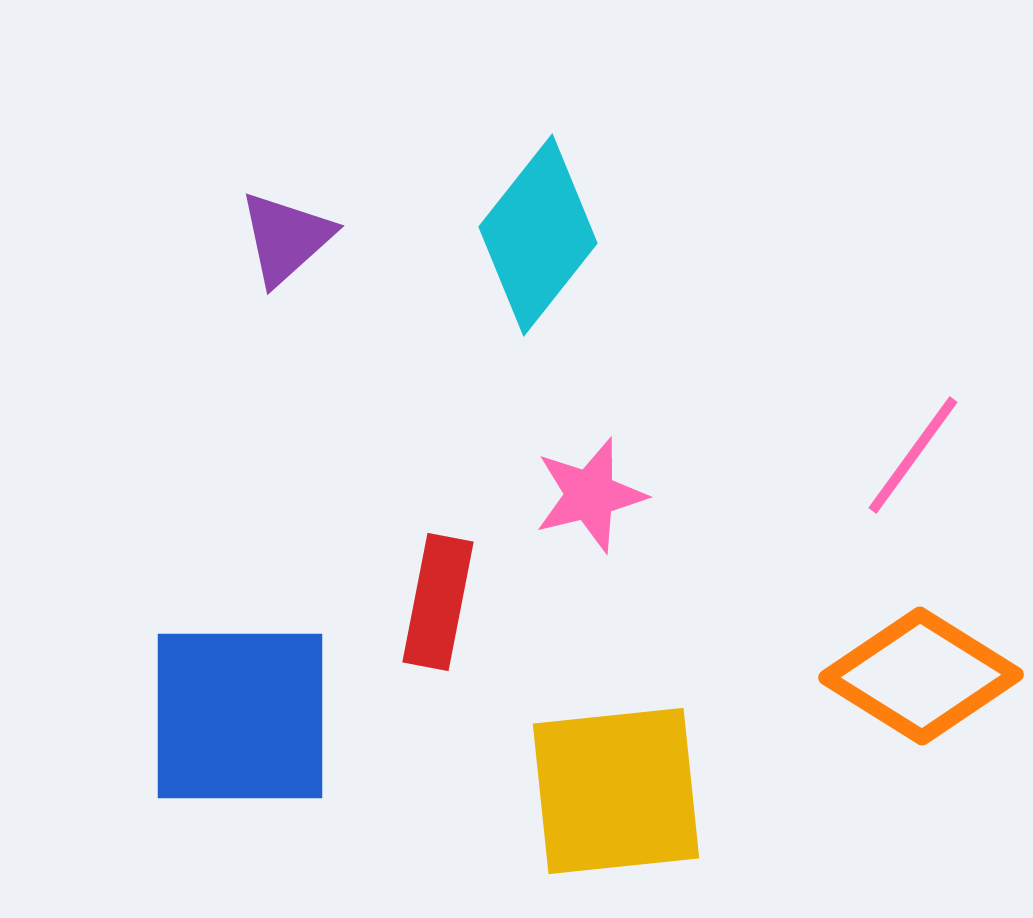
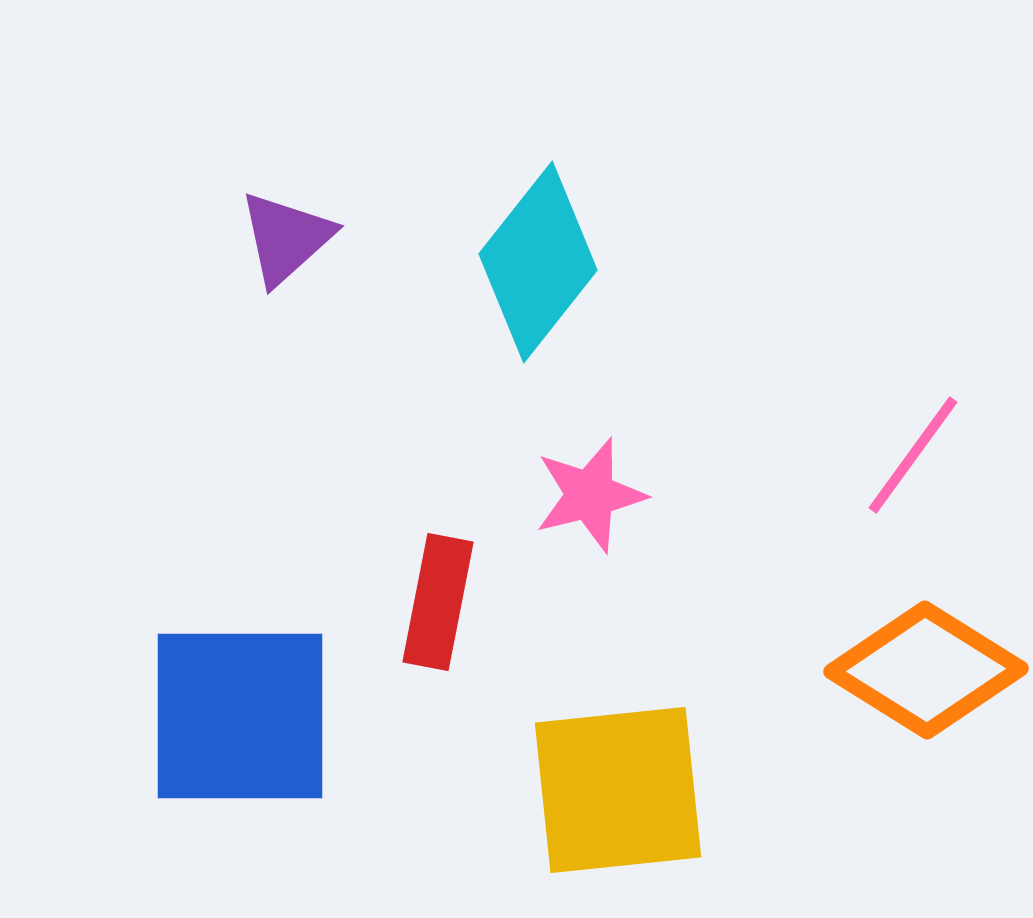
cyan diamond: moved 27 px down
orange diamond: moved 5 px right, 6 px up
yellow square: moved 2 px right, 1 px up
